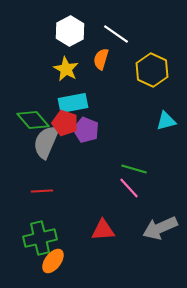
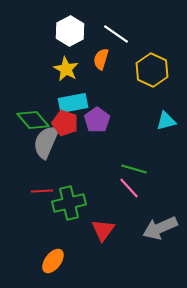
purple pentagon: moved 11 px right, 10 px up; rotated 15 degrees clockwise
red triangle: rotated 50 degrees counterclockwise
green cross: moved 29 px right, 35 px up
